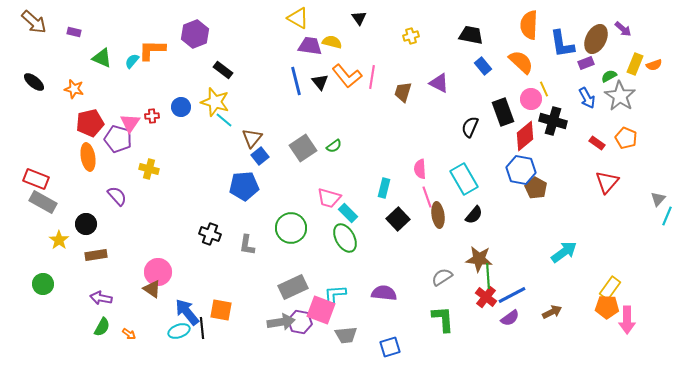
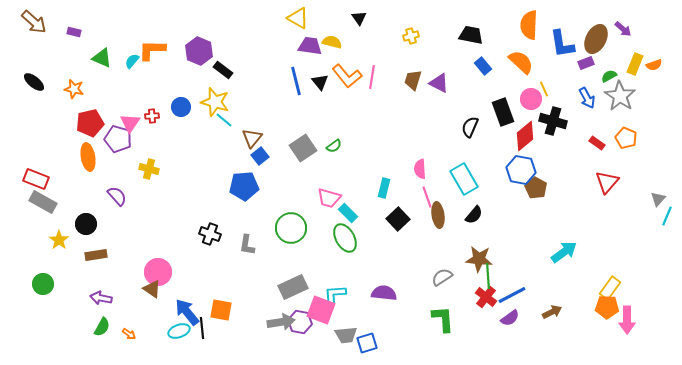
purple hexagon at (195, 34): moved 4 px right, 17 px down; rotated 16 degrees counterclockwise
brown trapezoid at (403, 92): moved 10 px right, 12 px up
blue square at (390, 347): moved 23 px left, 4 px up
